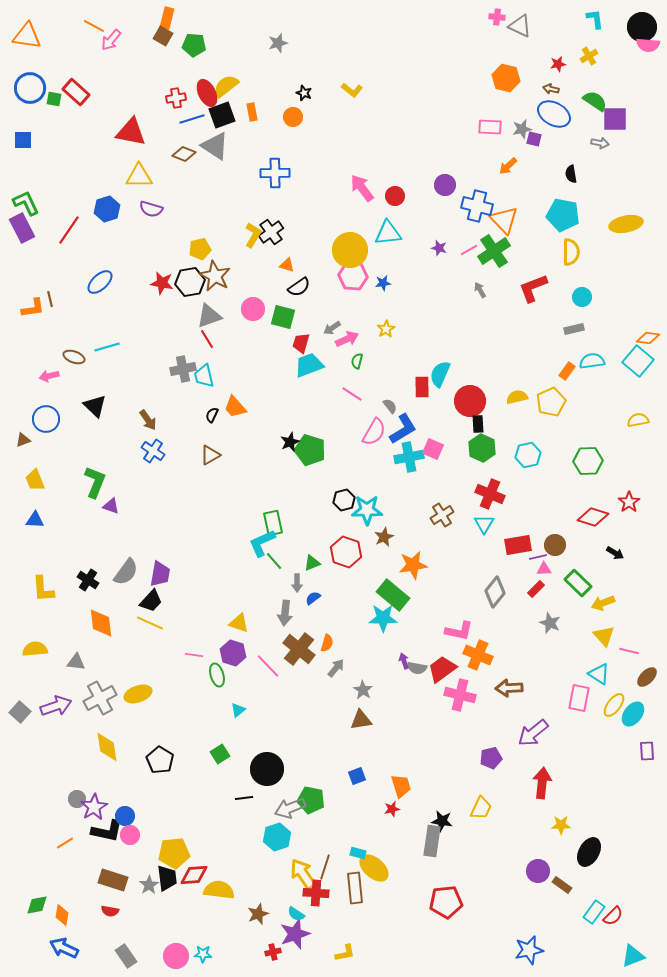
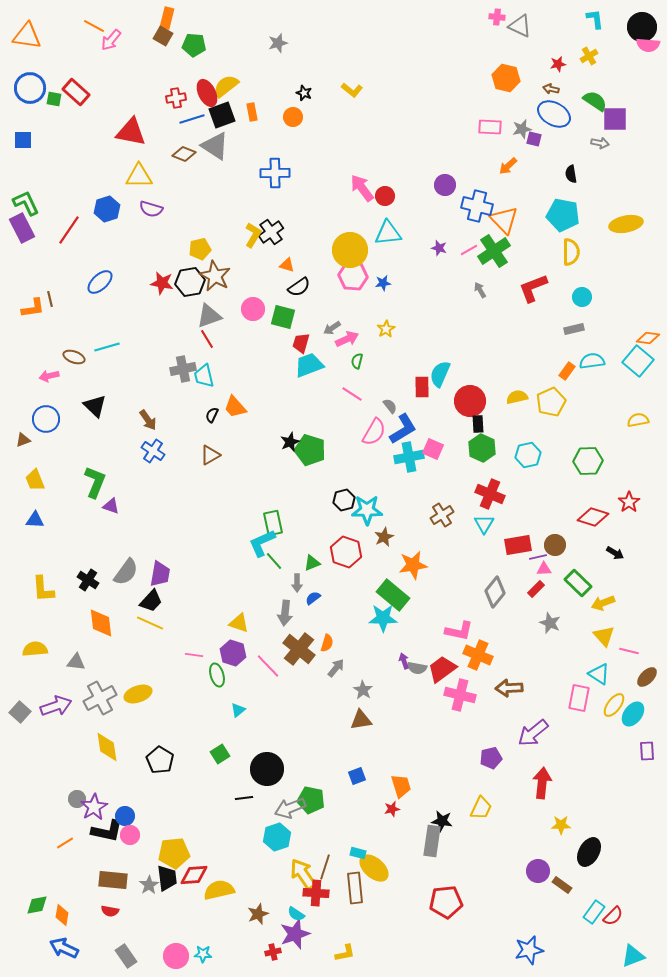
red circle at (395, 196): moved 10 px left
brown rectangle at (113, 880): rotated 12 degrees counterclockwise
yellow semicircle at (219, 890): rotated 20 degrees counterclockwise
